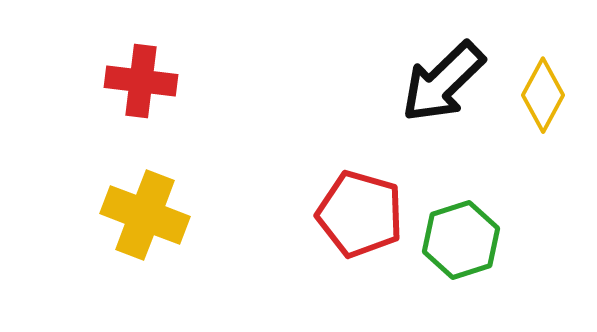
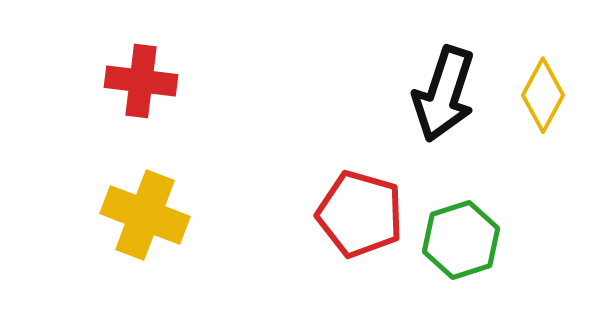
black arrow: moved 1 px right, 12 px down; rotated 28 degrees counterclockwise
